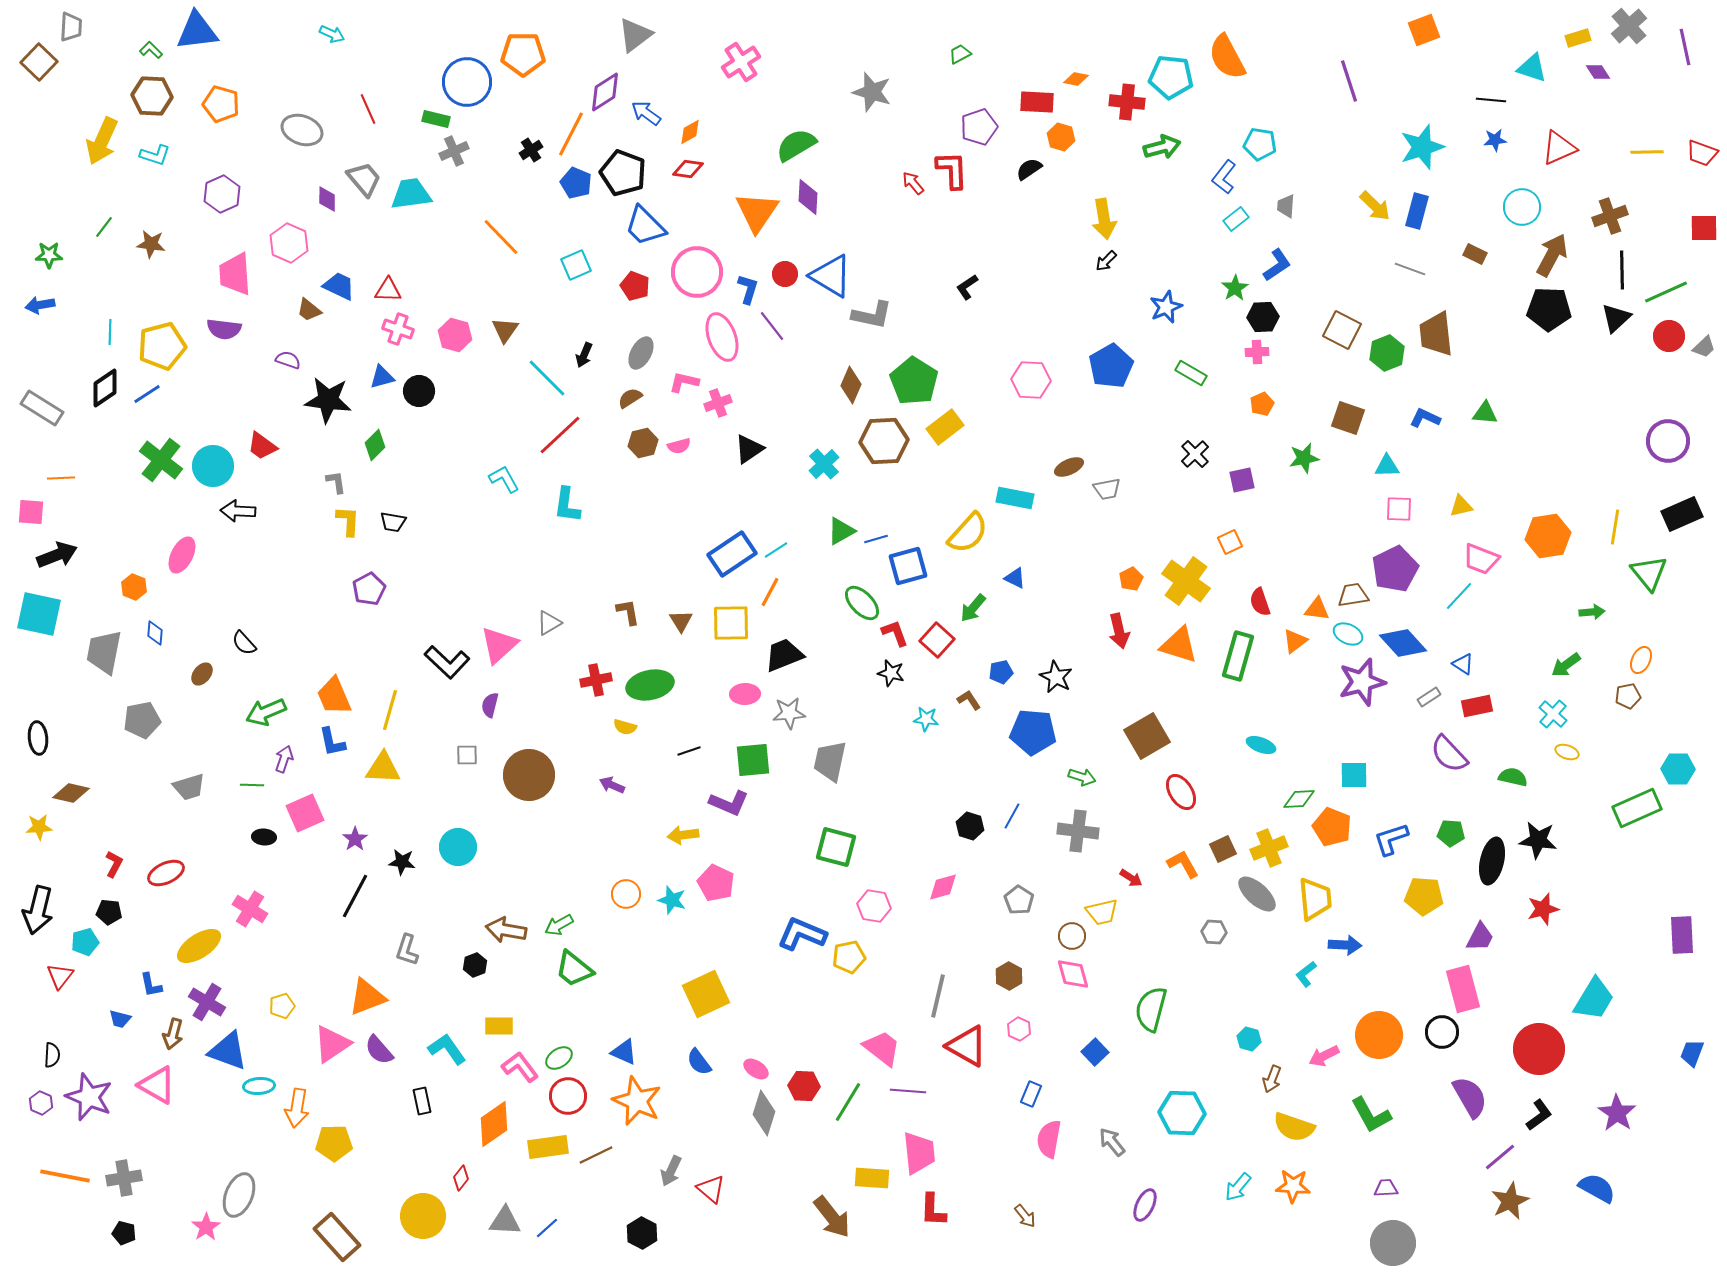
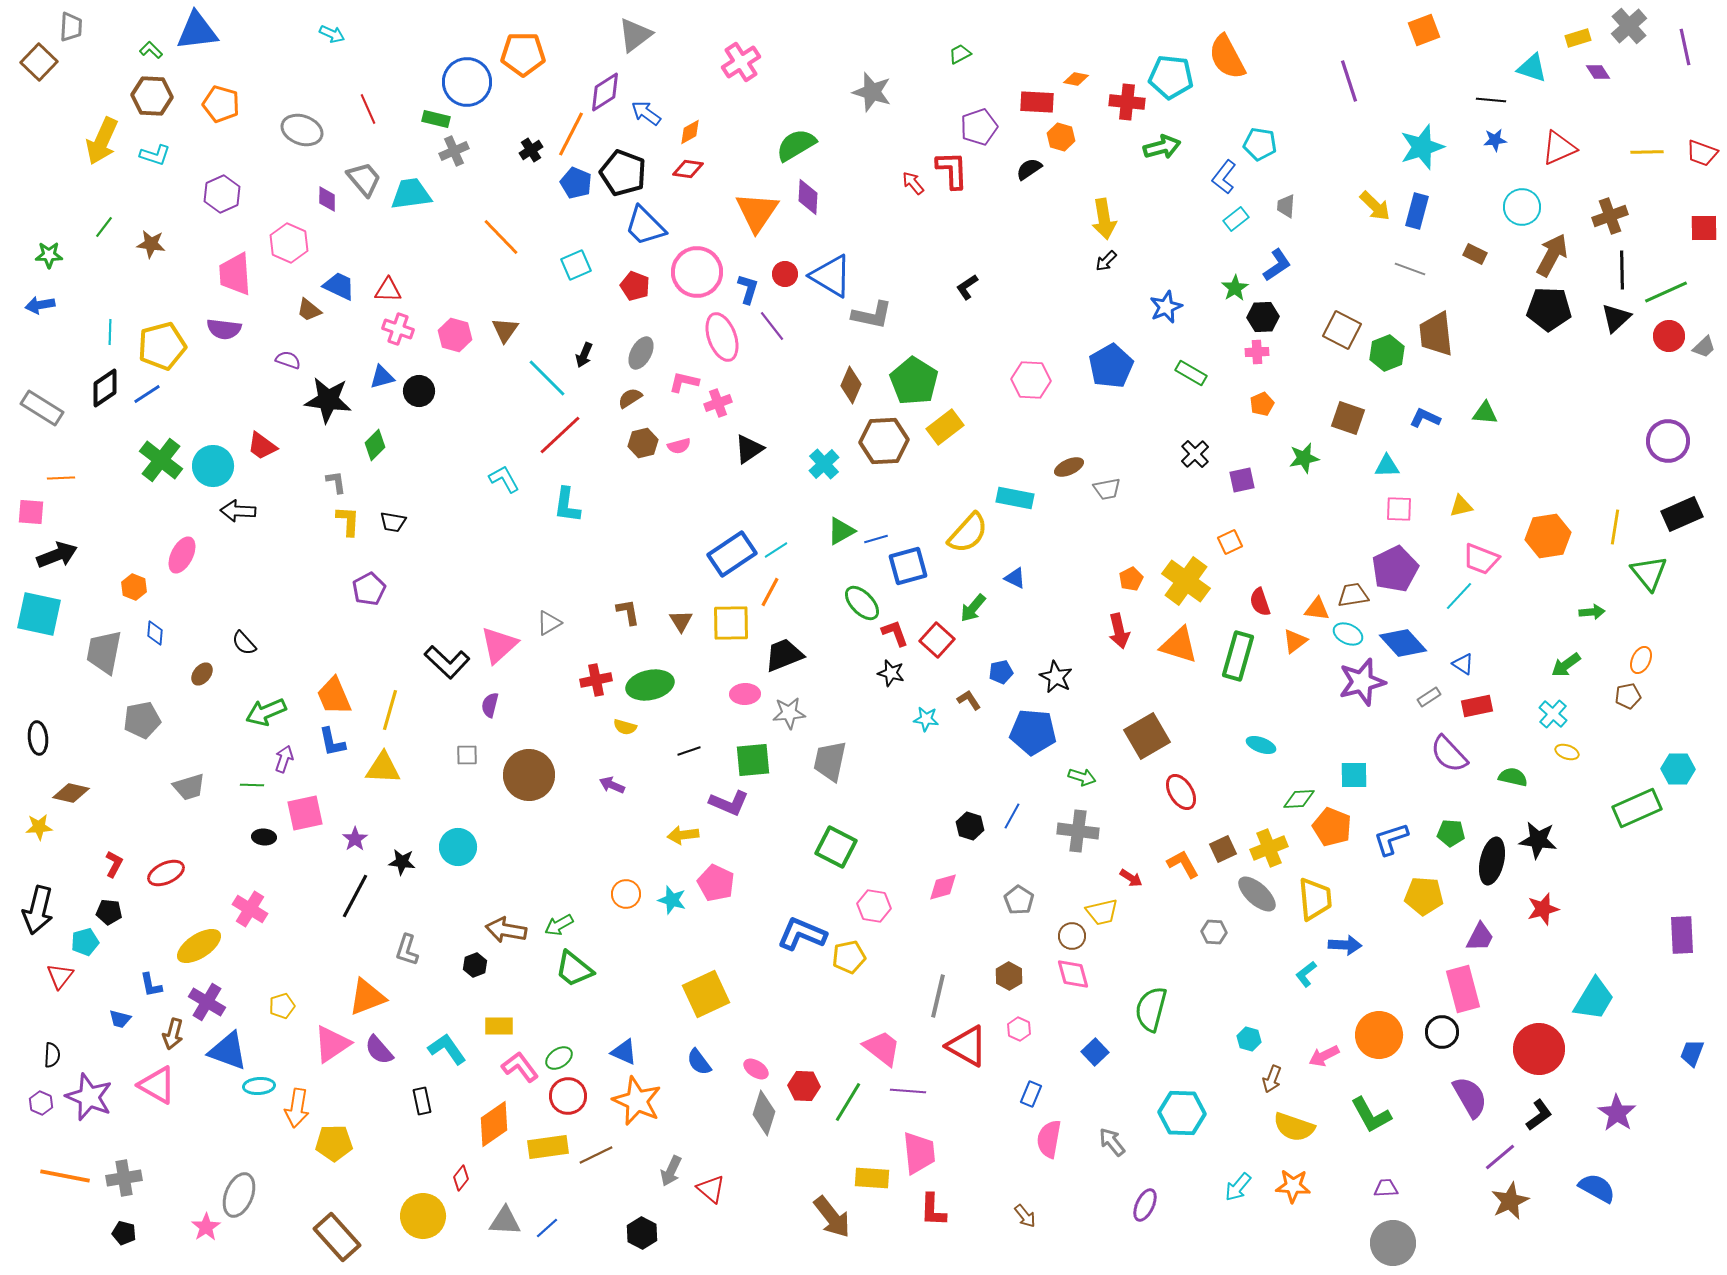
pink square at (305, 813): rotated 12 degrees clockwise
green square at (836, 847): rotated 12 degrees clockwise
